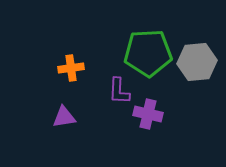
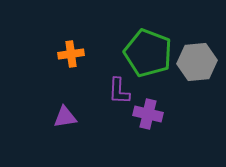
green pentagon: rotated 24 degrees clockwise
orange cross: moved 14 px up
purple triangle: moved 1 px right
